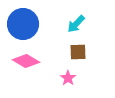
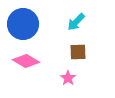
cyan arrow: moved 2 px up
